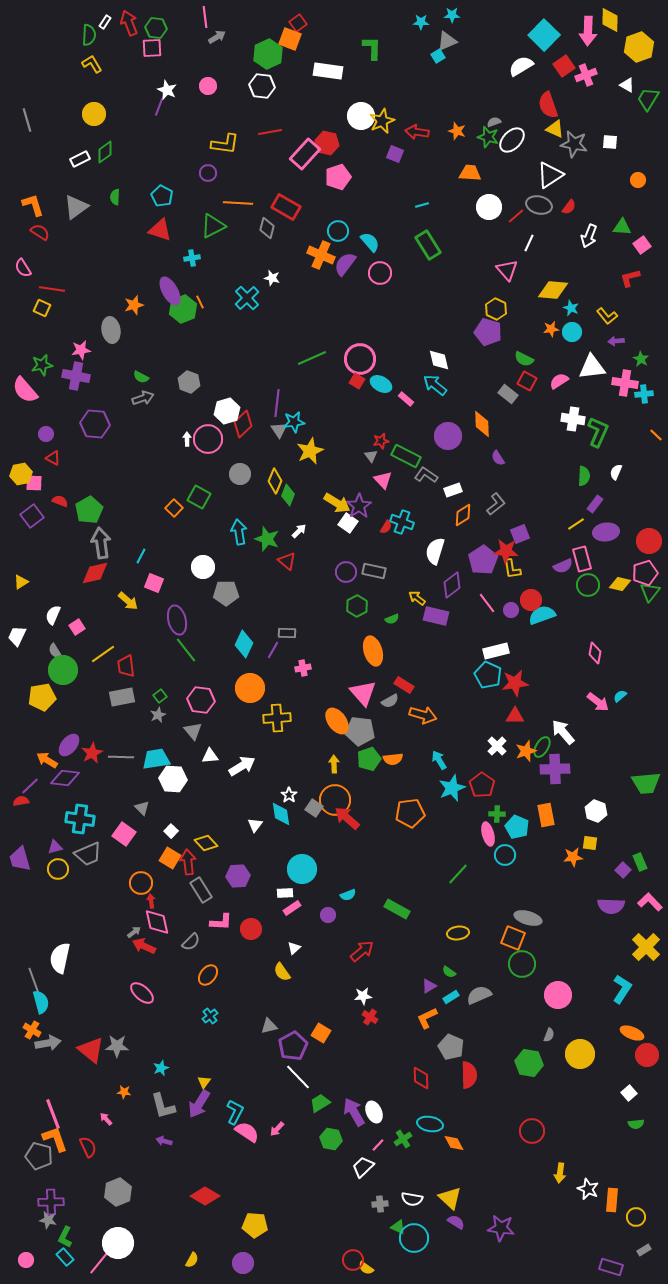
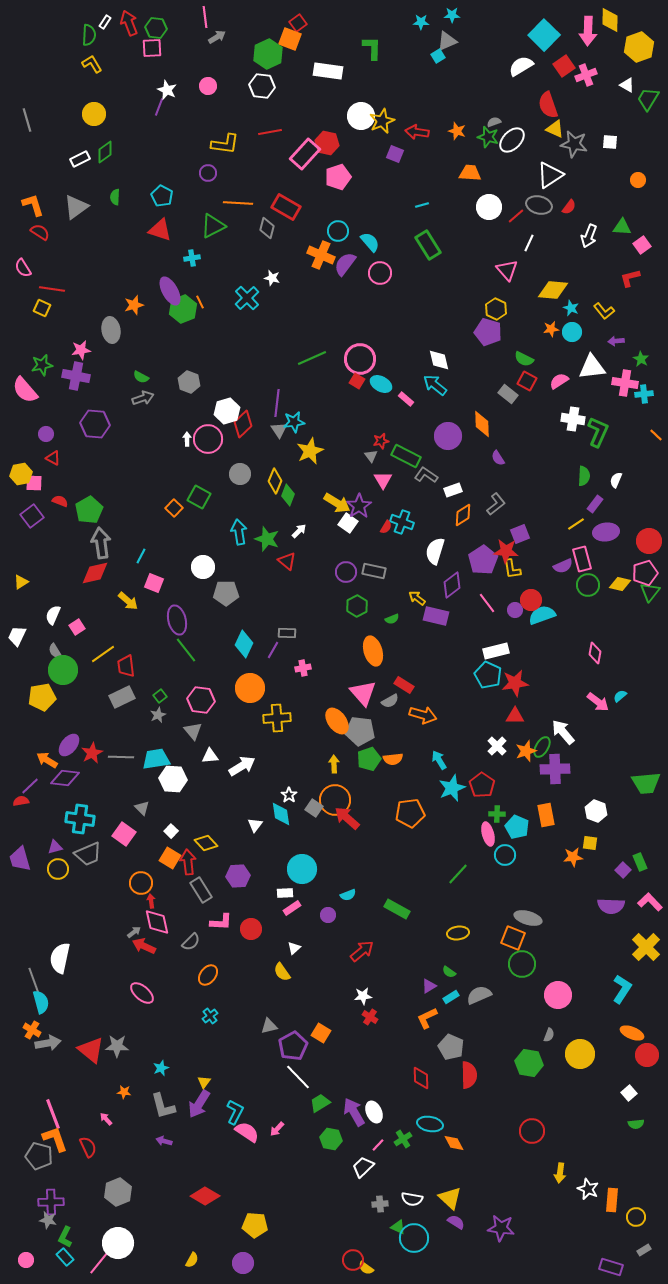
yellow L-shape at (607, 316): moved 3 px left, 5 px up
white semicircle at (616, 472): moved 8 px down
pink triangle at (383, 480): rotated 12 degrees clockwise
purple circle at (511, 610): moved 4 px right
gray rectangle at (122, 697): rotated 15 degrees counterclockwise
